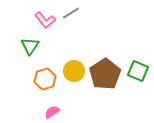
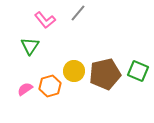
gray line: moved 7 px right; rotated 18 degrees counterclockwise
brown pentagon: rotated 20 degrees clockwise
orange hexagon: moved 5 px right, 7 px down
pink semicircle: moved 27 px left, 23 px up
